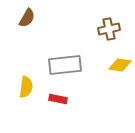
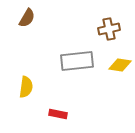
gray rectangle: moved 12 px right, 4 px up
red rectangle: moved 15 px down
